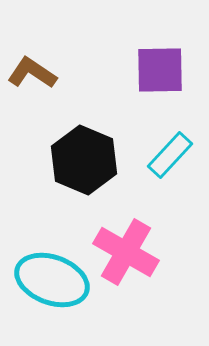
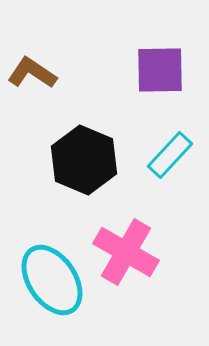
cyan ellipse: rotated 36 degrees clockwise
